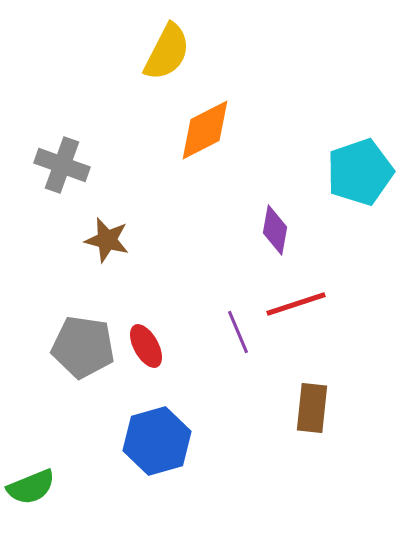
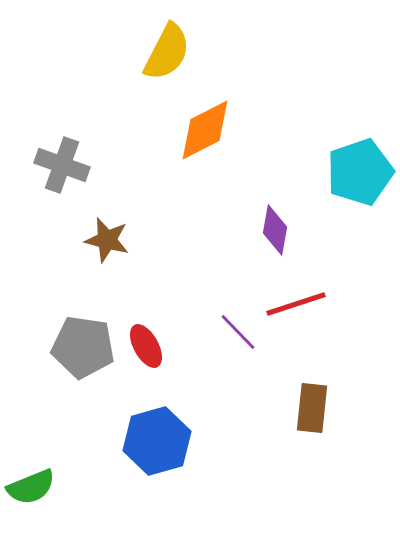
purple line: rotated 21 degrees counterclockwise
